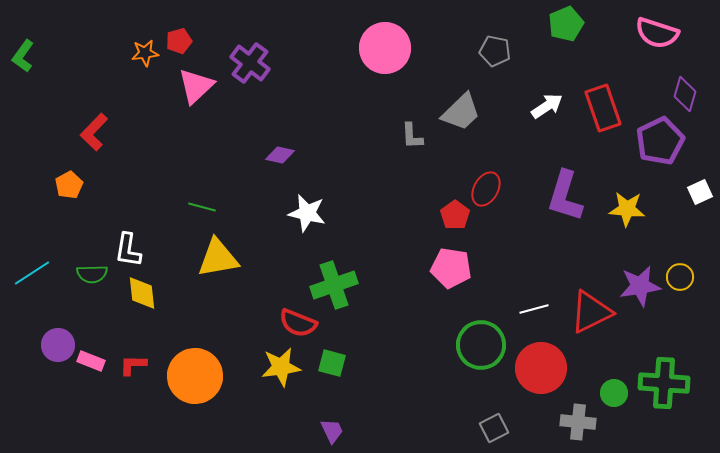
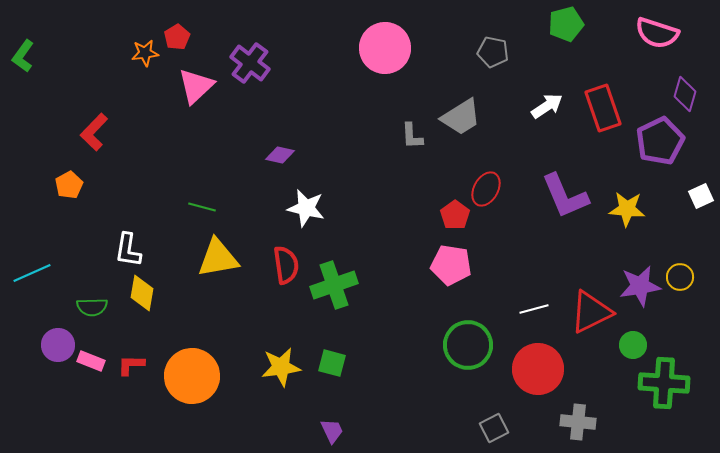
green pentagon at (566, 24): rotated 8 degrees clockwise
red pentagon at (179, 41): moved 2 px left, 4 px up; rotated 15 degrees counterclockwise
gray pentagon at (495, 51): moved 2 px left, 1 px down
gray trapezoid at (461, 112): moved 5 px down; rotated 12 degrees clockwise
white square at (700, 192): moved 1 px right, 4 px down
purple L-shape at (565, 196): rotated 40 degrees counterclockwise
white star at (307, 213): moved 1 px left, 5 px up
pink pentagon at (451, 268): moved 3 px up
cyan line at (32, 273): rotated 9 degrees clockwise
green semicircle at (92, 274): moved 33 px down
yellow diamond at (142, 293): rotated 15 degrees clockwise
red semicircle at (298, 323): moved 12 px left, 58 px up; rotated 120 degrees counterclockwise
green circle at (481, 345): moved 13 px left
red L-shape at (133, 365): moved 2 px left
red circle at (541, 368): moved 3 px left, 1 px down
orange circle at (195, 376): moved 3 px left
green circle at (614, 393): moved 19 px right, 48 px up
